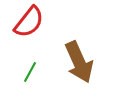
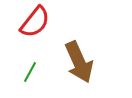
red semicircle: moved 6 px right
